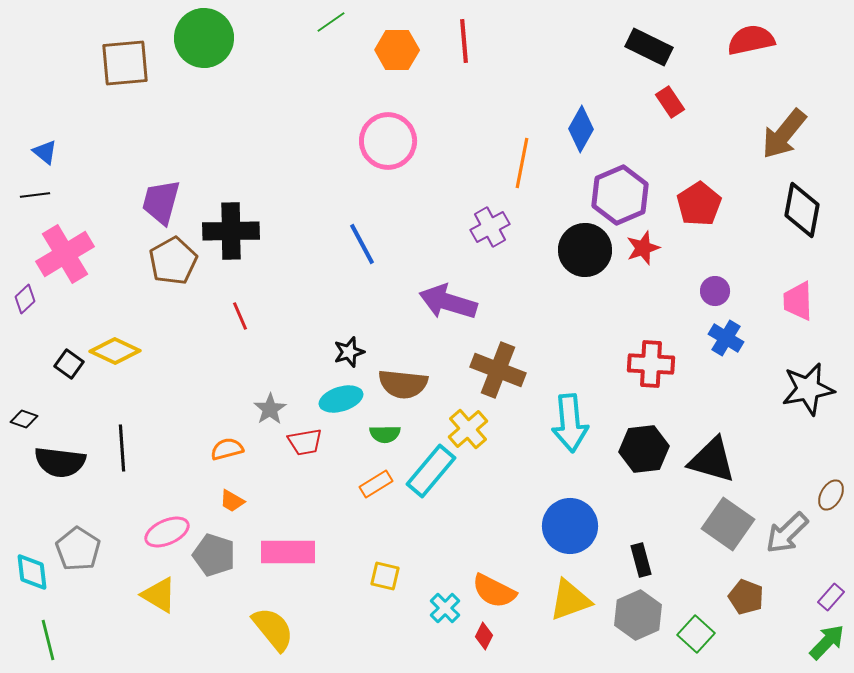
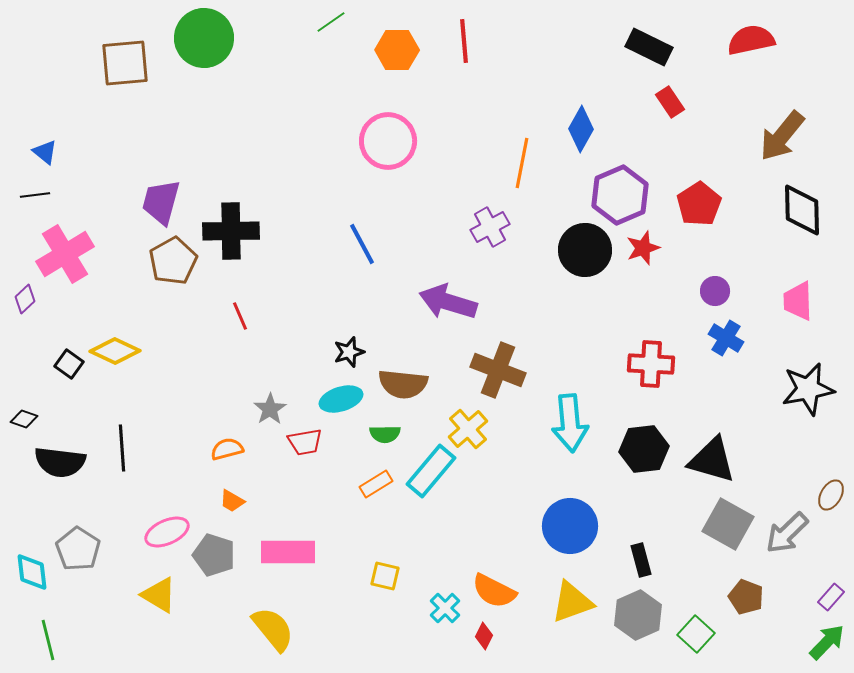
brown arrow at (784, 134): moved 2 px left, 2 px down
black diamond at (802, 210): rotated 12 degrees counterclockwise
gray square at (728, 524): rotated 6 degrees counterclockwise
yellow triangle at (570, 600): moved 2 px right, 2 px down
